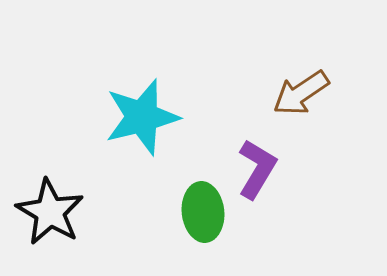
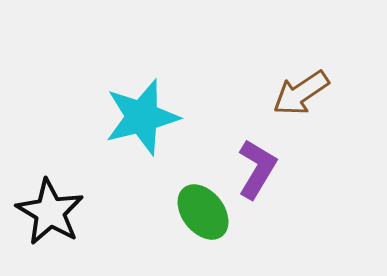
green ellipse: rotated 32 degrees counterclockwise
